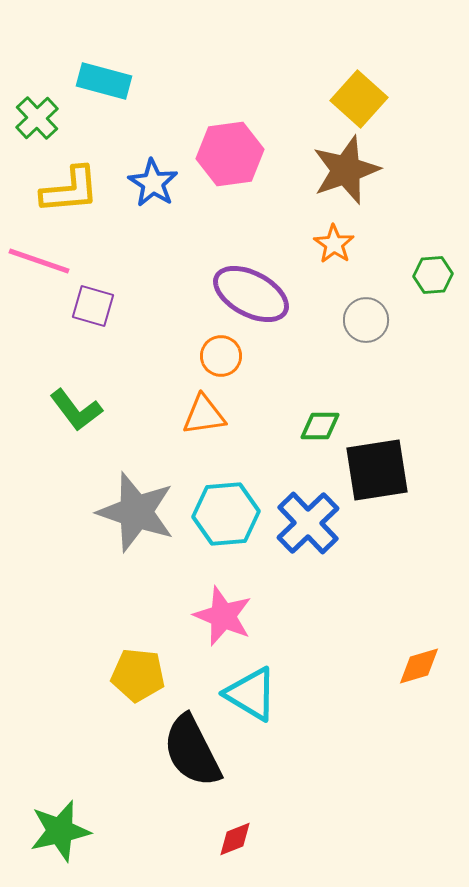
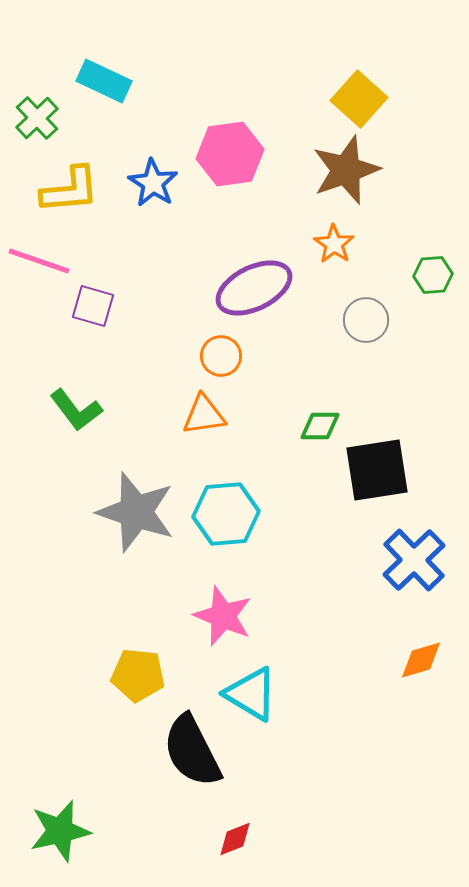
cyan rectangle: rotated 10 degrees clockwise
purple ellipse: moved 3 px right, 6 px up; rotated 54 degrees counterclockwise
blue cross: moved 106 px right, 37 px down
orange diamond: moved 2 px right, 6 px up
